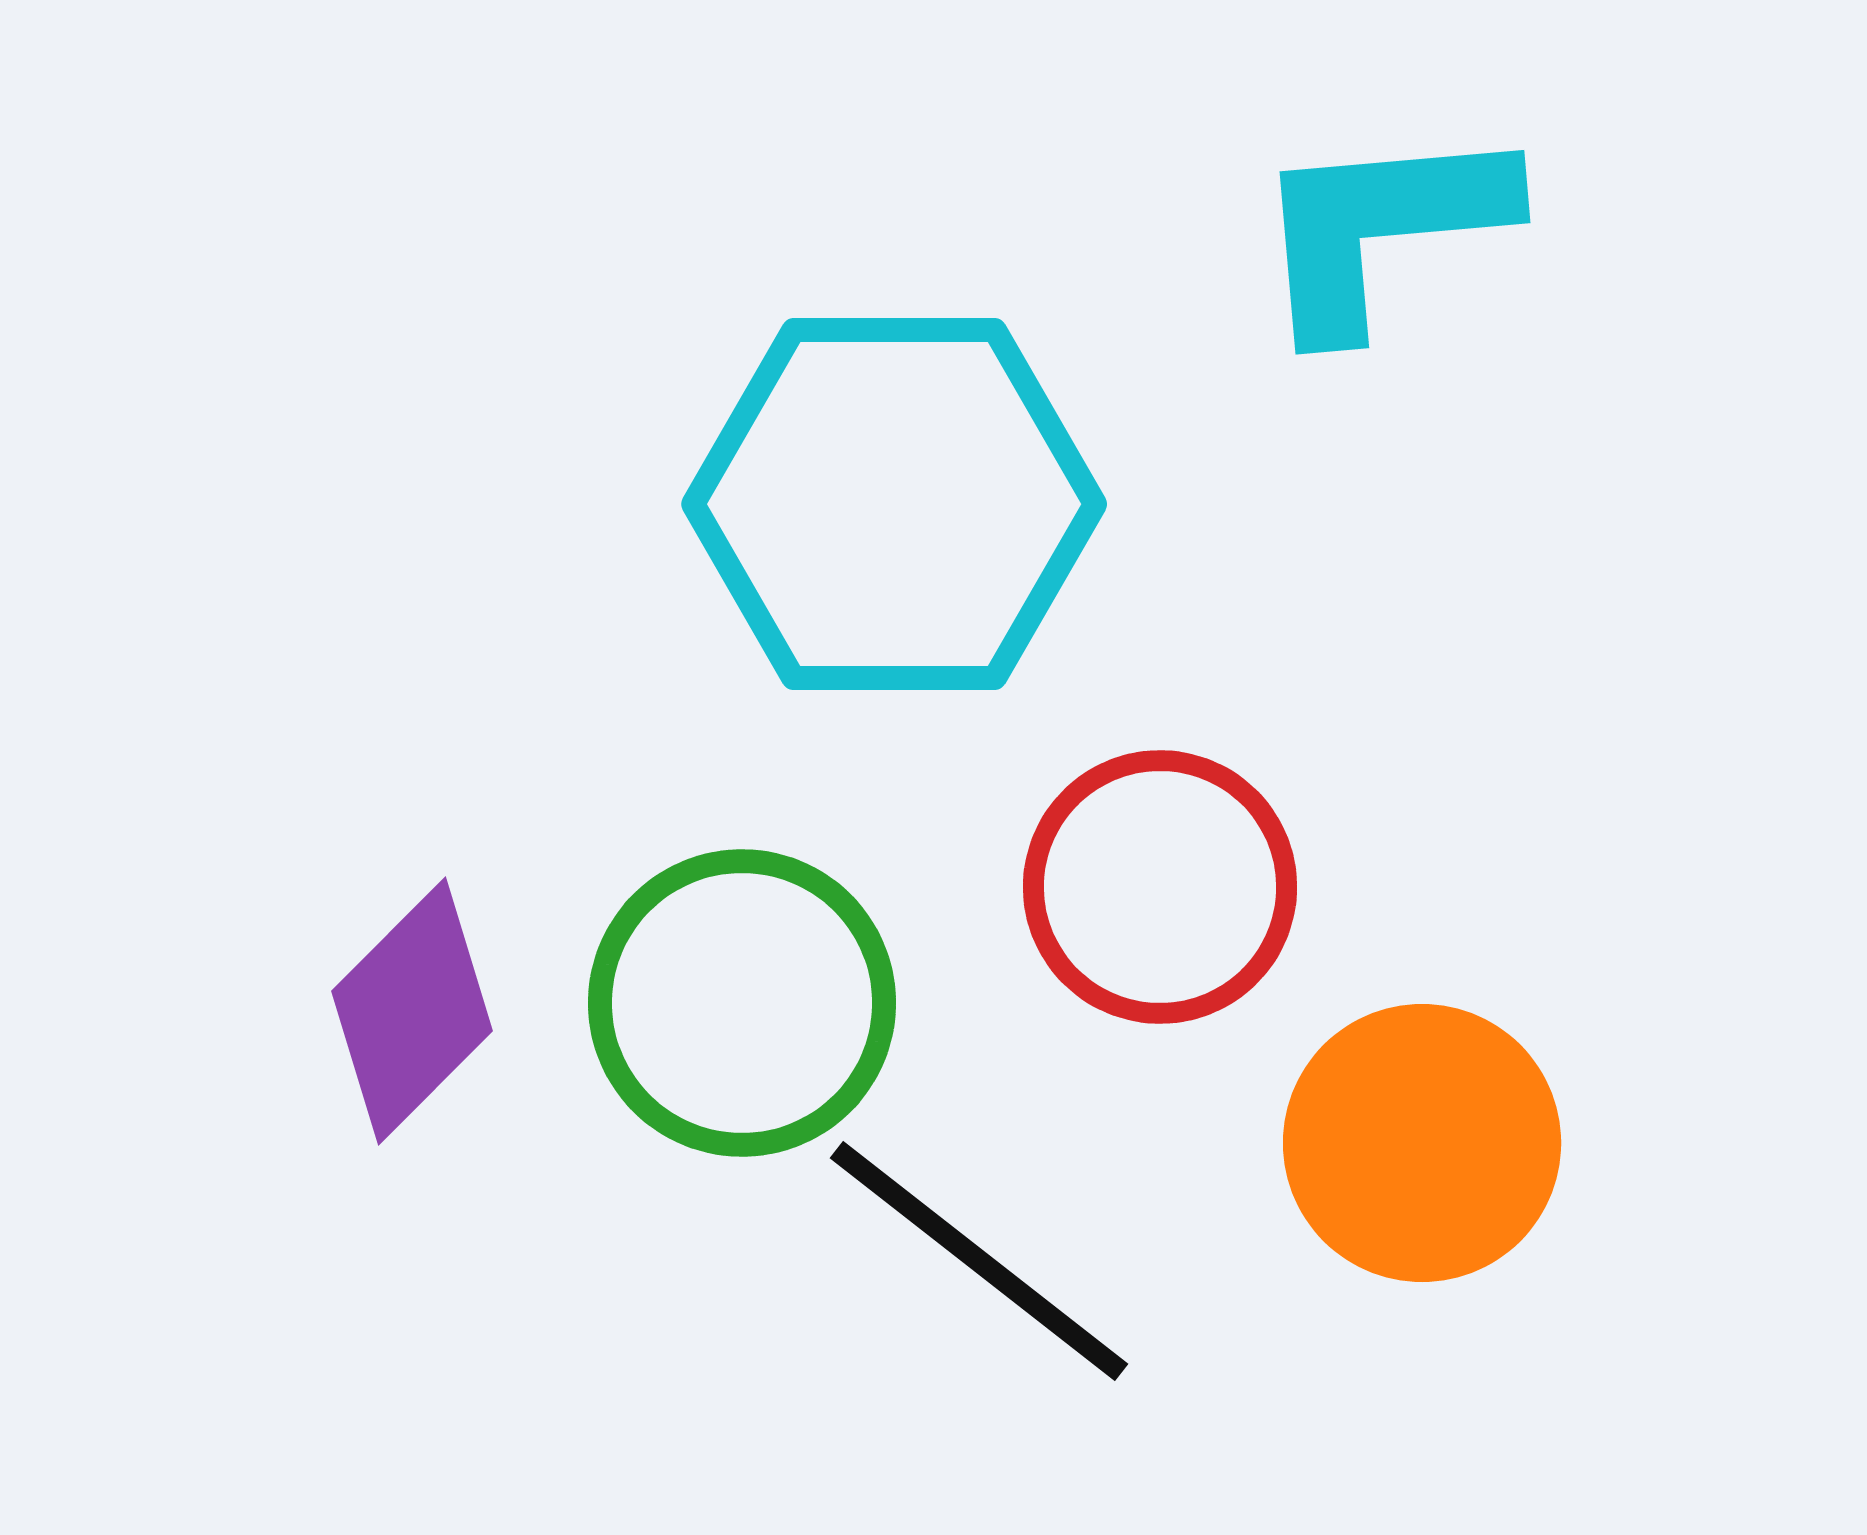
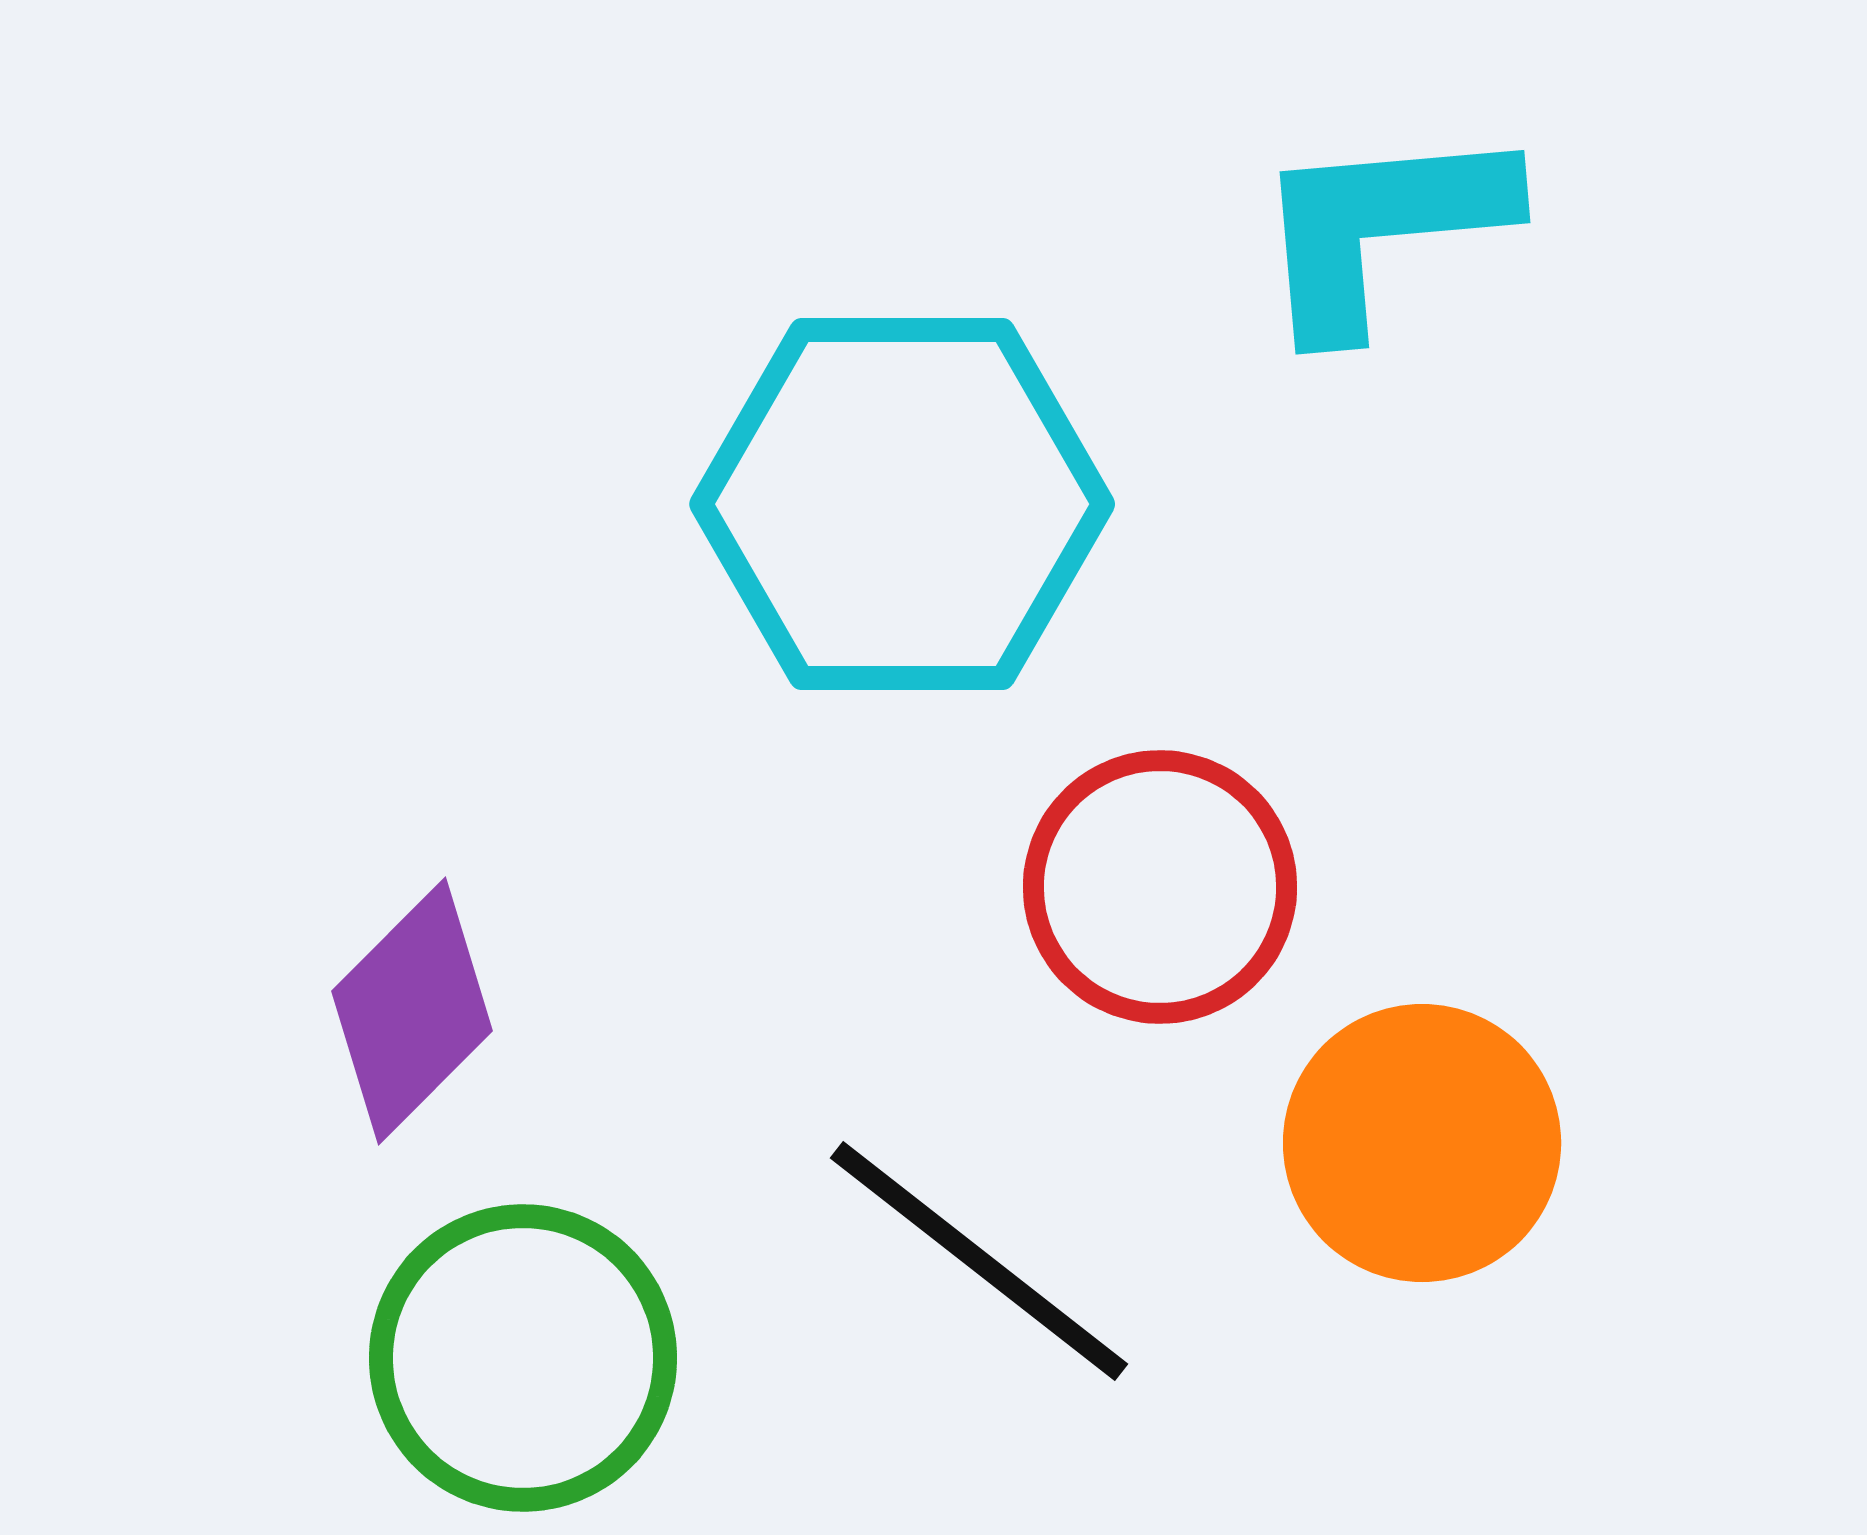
cyan hexagon: moved 8 px right
green circle: moved 219 px left, 355 px down
